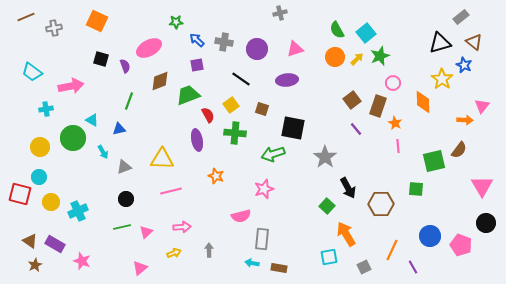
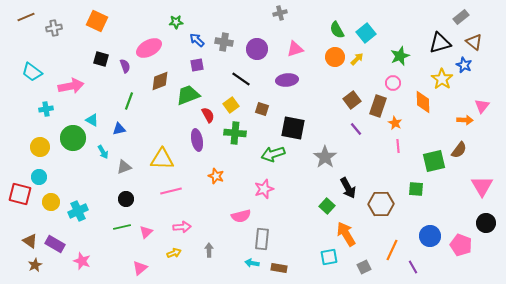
green star at (380, 56): moved 20 px right
